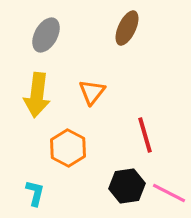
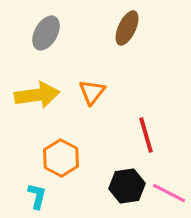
gray ellipse: moved 2 px up
yellow arrow: rotated 105 degrees counterclockwise
red line: moved 1 px right
orange hexagon: moved 7 px left, 10 px down
cyan L-shape: moved 2 px right, 3 px down
